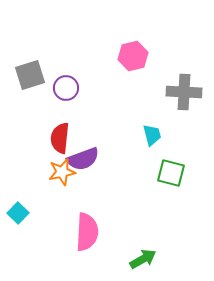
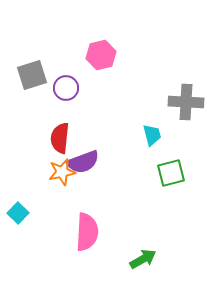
pink hexagon: moved 32 px left, 1 px up
gray square: moved 2 px right
gray cross: moved 2 px right, 10 px down
purple semicircle: moved 3 px down
green square: rotated 28 degrees counterclockwise
